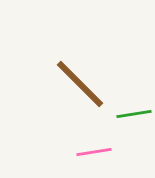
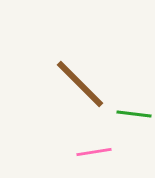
green line: rotated 16 degrees clockwise
